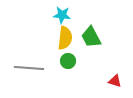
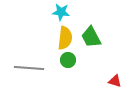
cyan star: moved 1 px left, 3 px up
green circle: moved 1 px up
